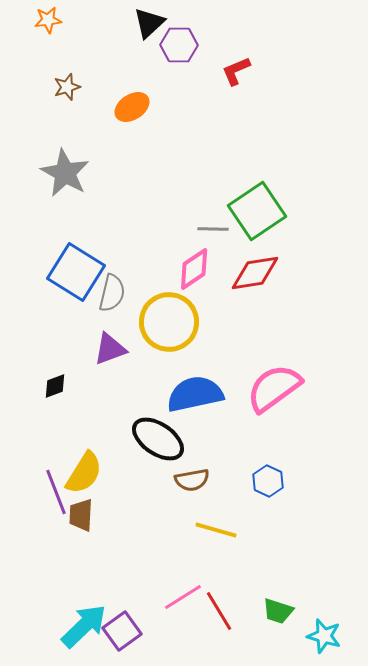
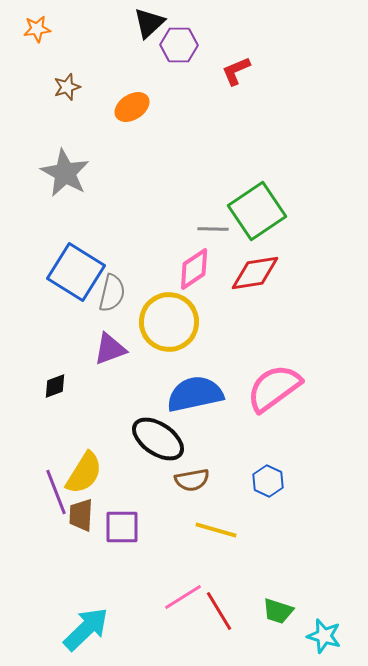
orange star: moved 11 px left, 9 px down
cyan arrow: moved 2 px right, 3 px down
purple square: moved 104 px up; rotated 36 degrees clockwise
